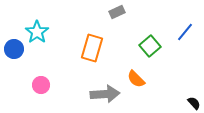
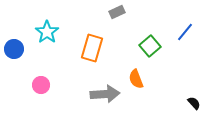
cyan star: moved 10 px right
orange semicircle: rotated 24 degrees clockwise
